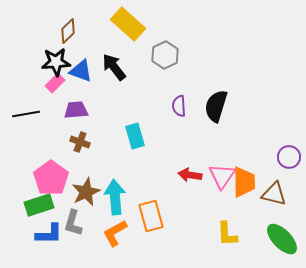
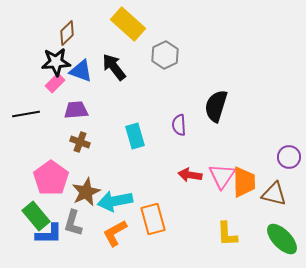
brown diamond: moved 1 px left, 2 px down
purple semicircle: moved 19 px down
cyan arrow: moved 4 px down; rotated 96 degrees counterclockwise
green rectangle: moved 3 px left, 11 px down; rotated 68 degrees clockwise
orange rectangle: moved 2 px right, 3 px down
